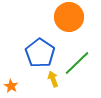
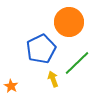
orange circle: moved 5 px down
blue pentagon: moved 1 px right, 4 px up; rotated 12 degrees clockwise
